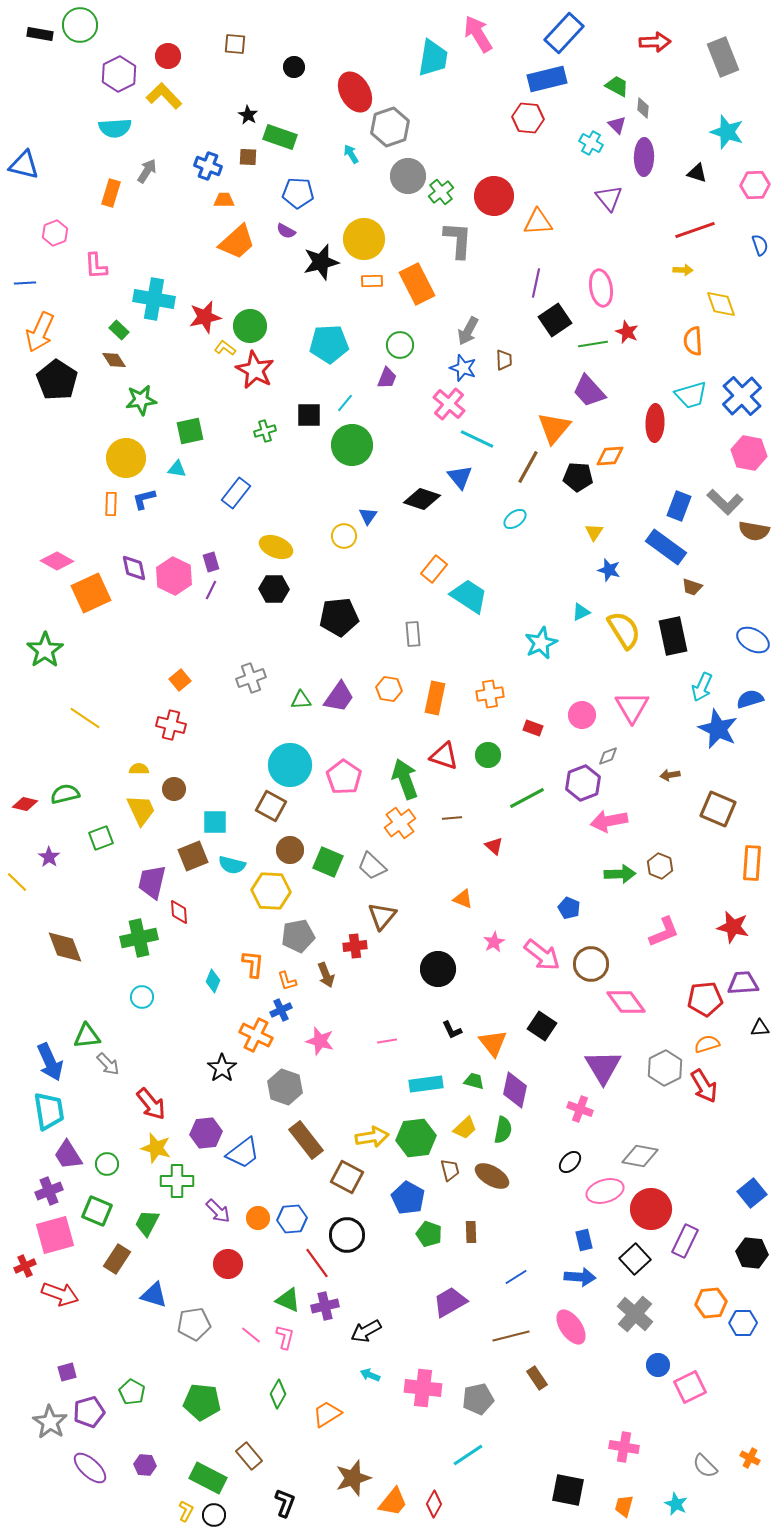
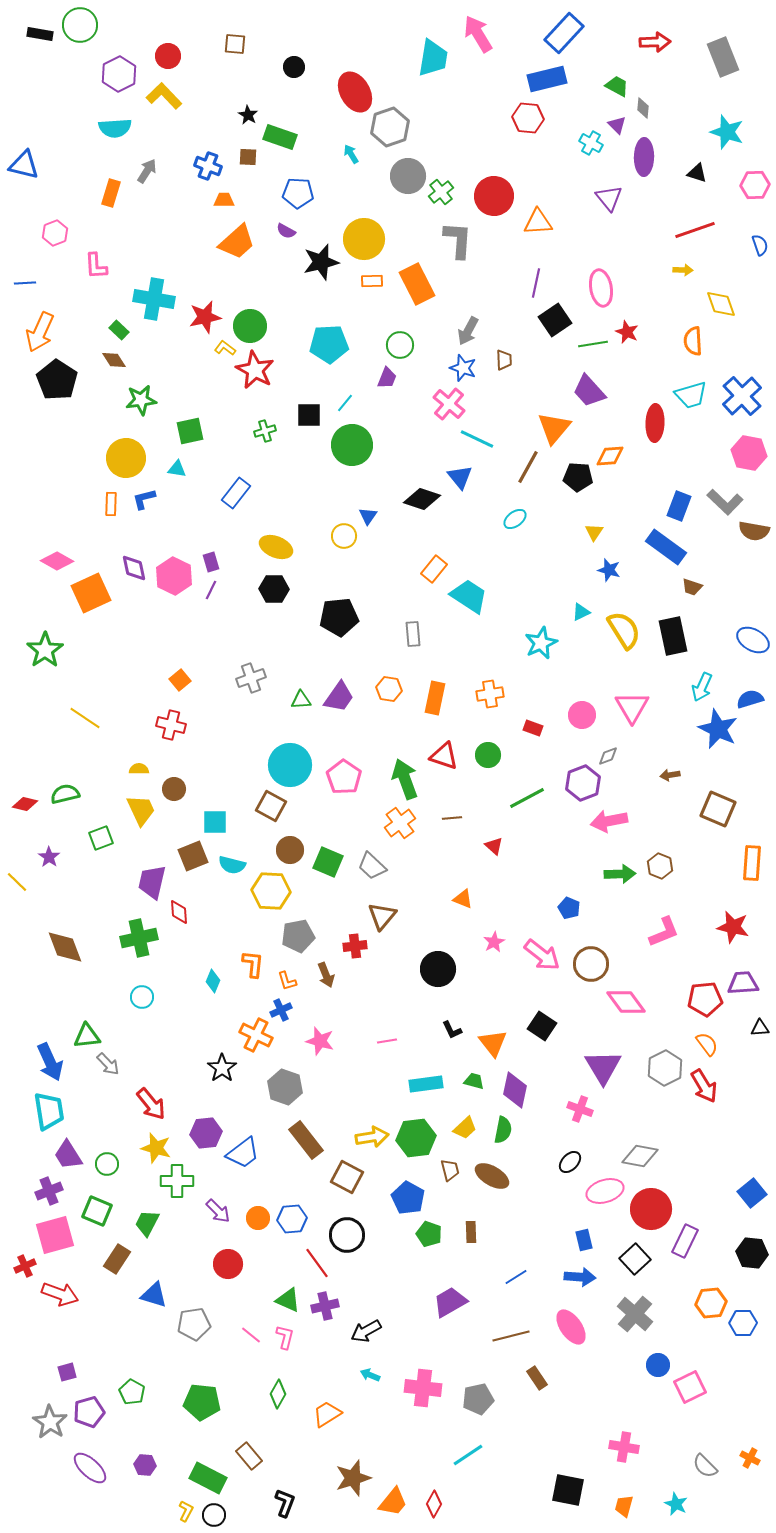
orange semicircle at (707, 1044): rotated 70 degrees clockwise
